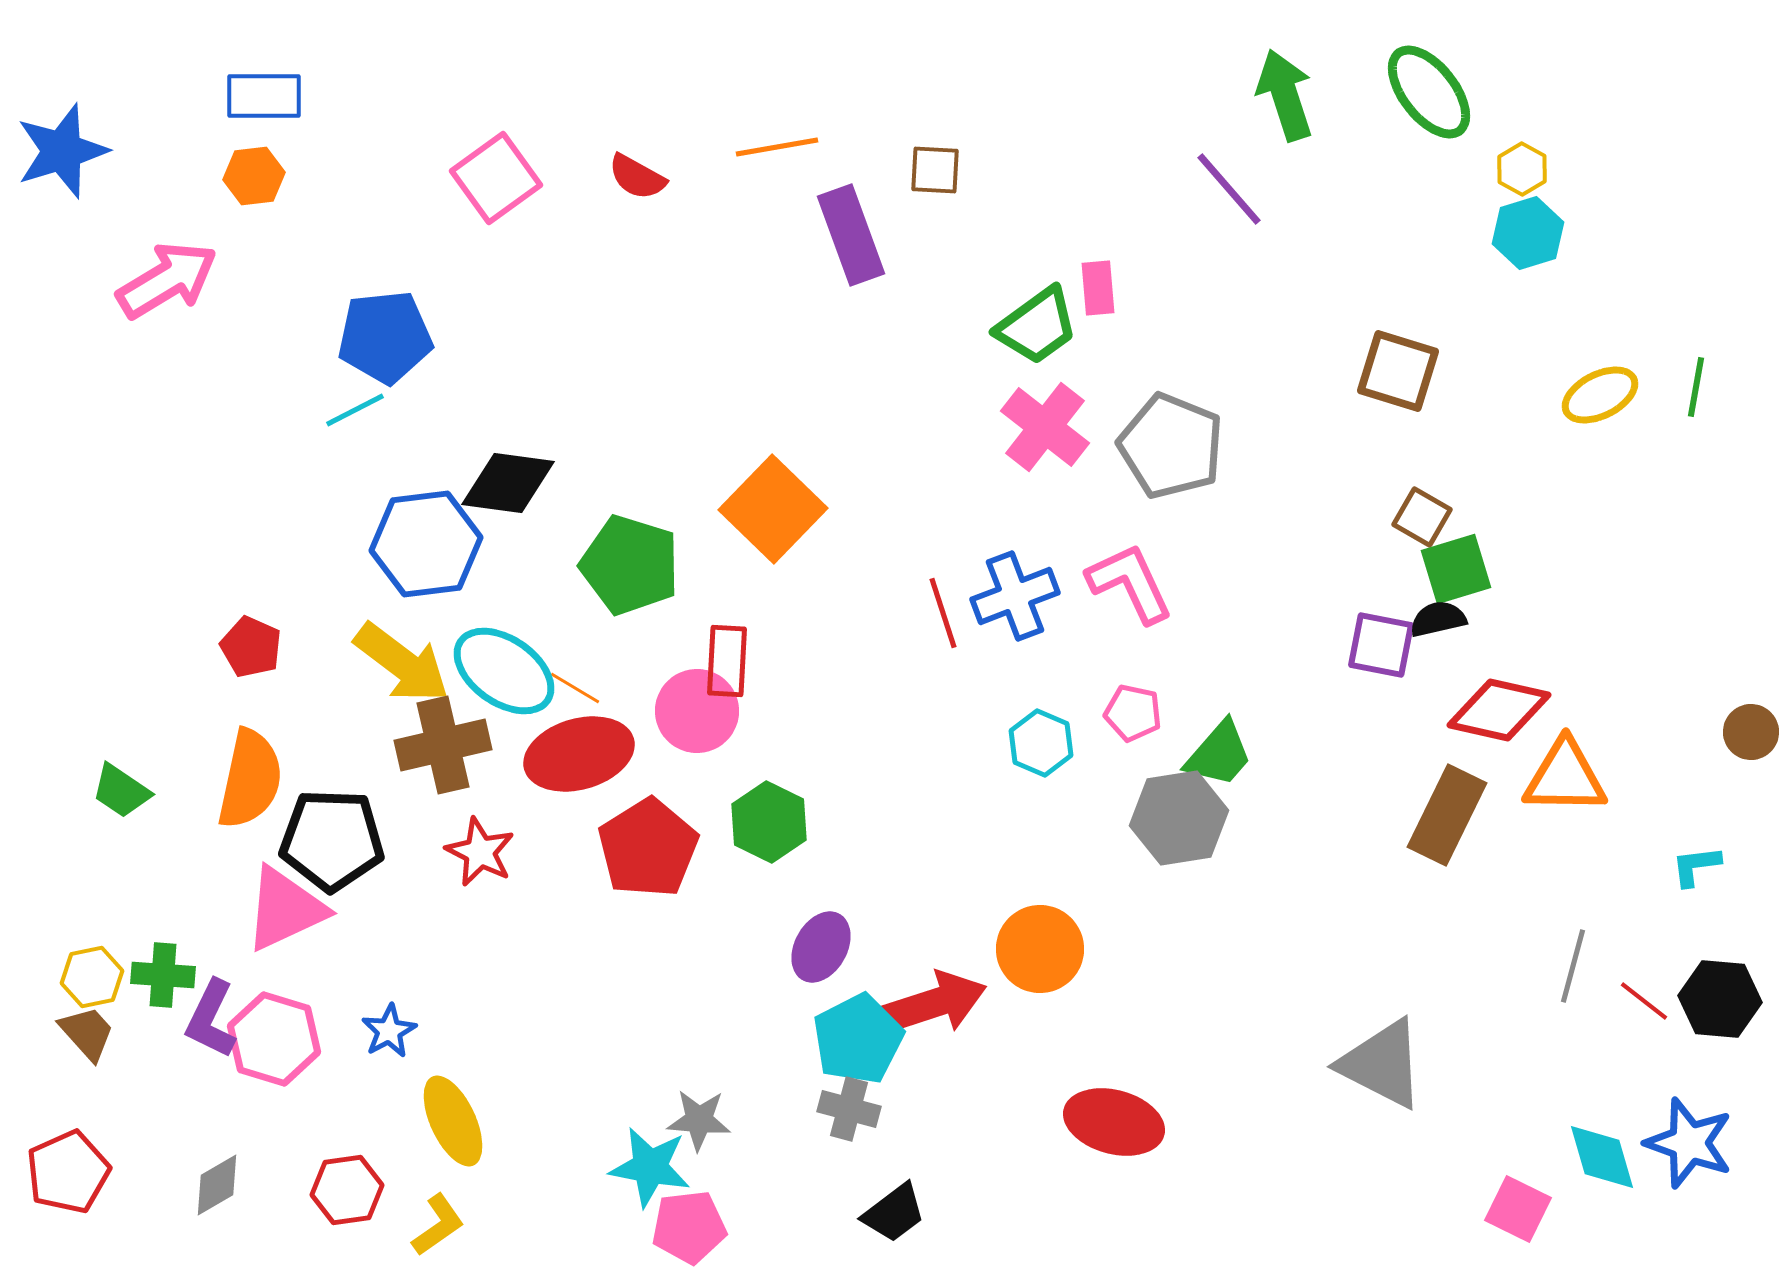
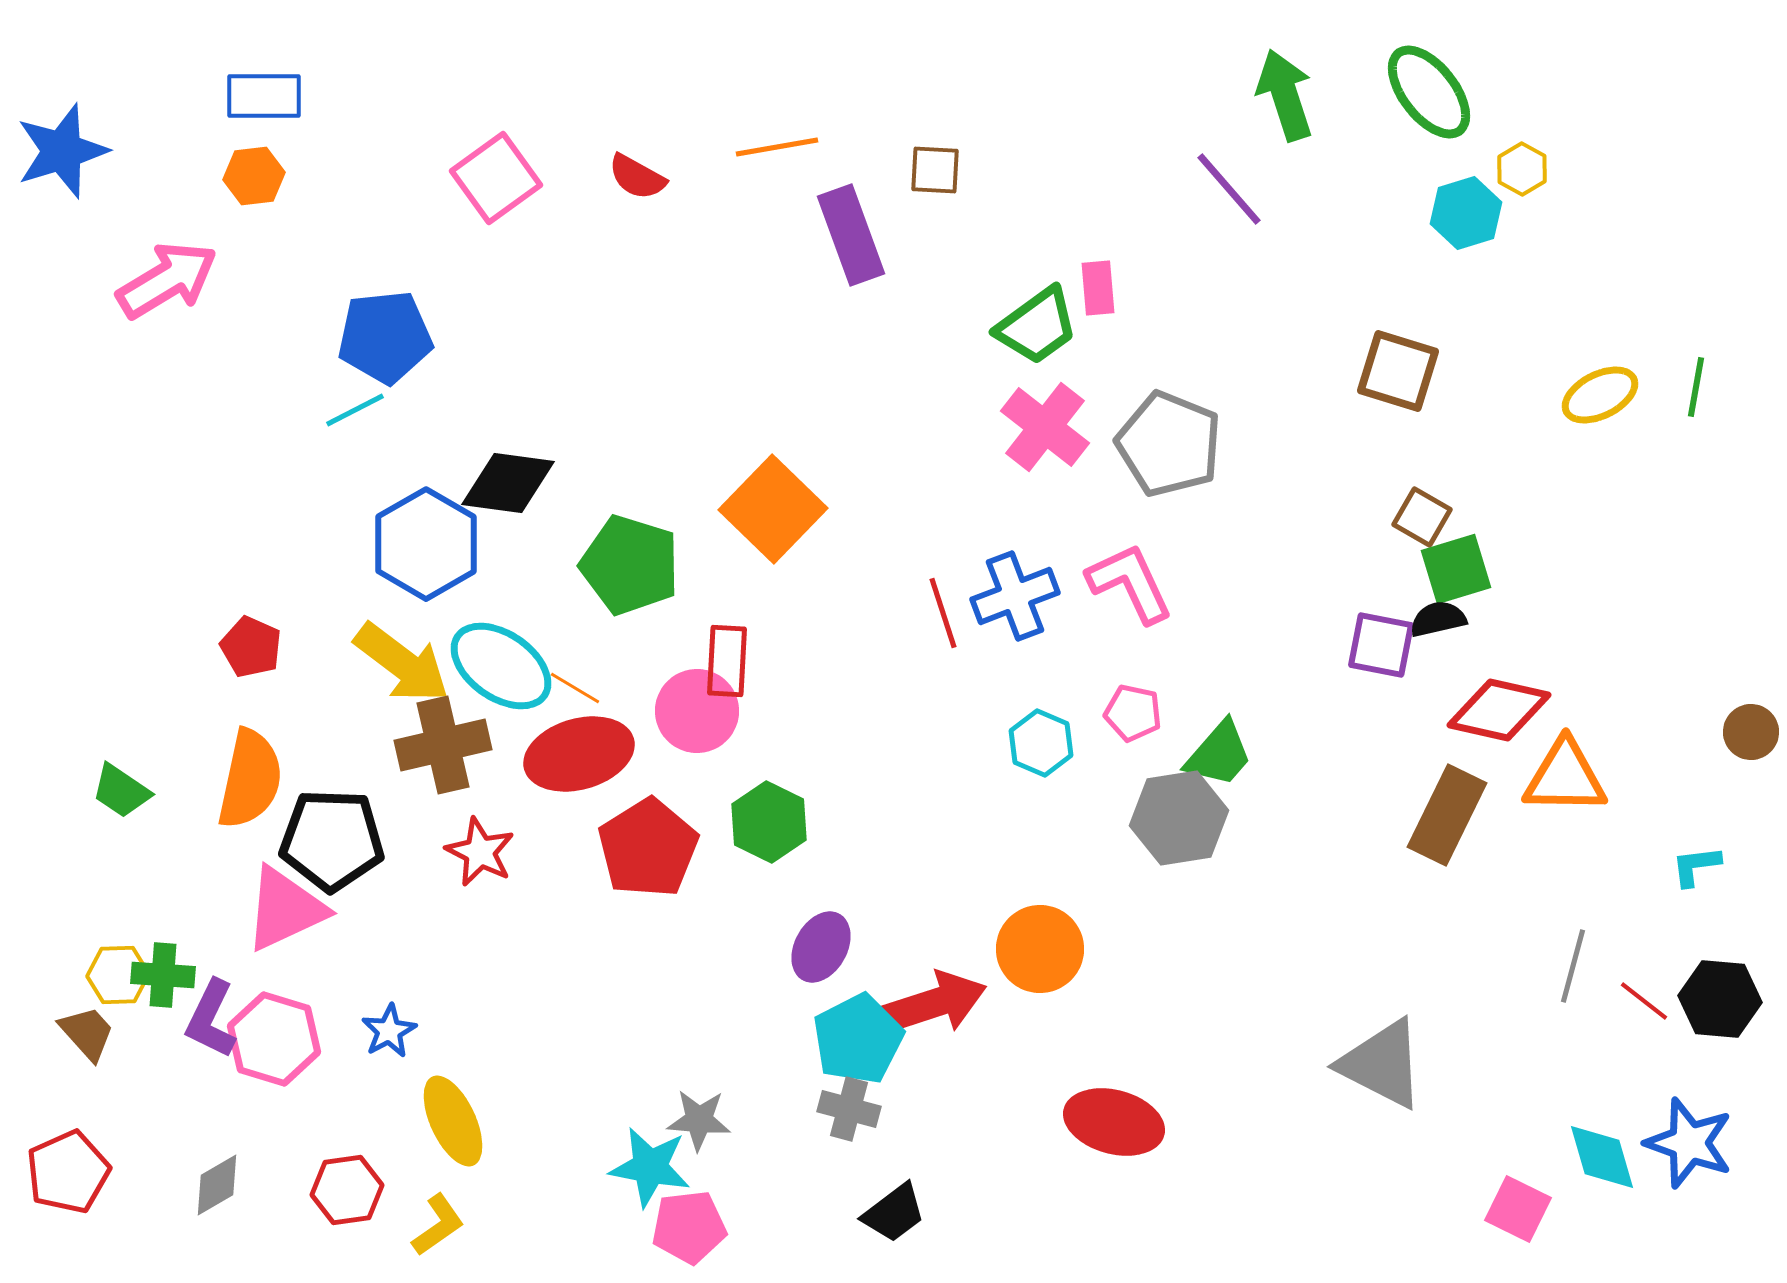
cyan hexagon at (1528, 233): moved 62 px left, 20 px up
gray pentagon at (1171, 446): moved 2 px left, 2 px up
blue hexagon at (426, 544): rotated 23 degrees counterclockwise
cyan ellipse at (504, 671): moved 3 px left, 5 px up
yellow hexagon at (92, 977): moved 26 px right, 2 px up; rotated 10 degrees clockwise
